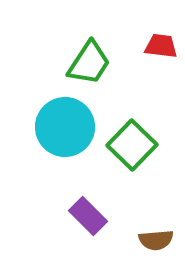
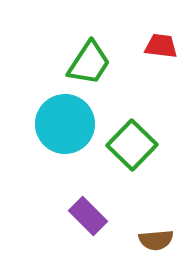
cyan circle: moved 3 px up
